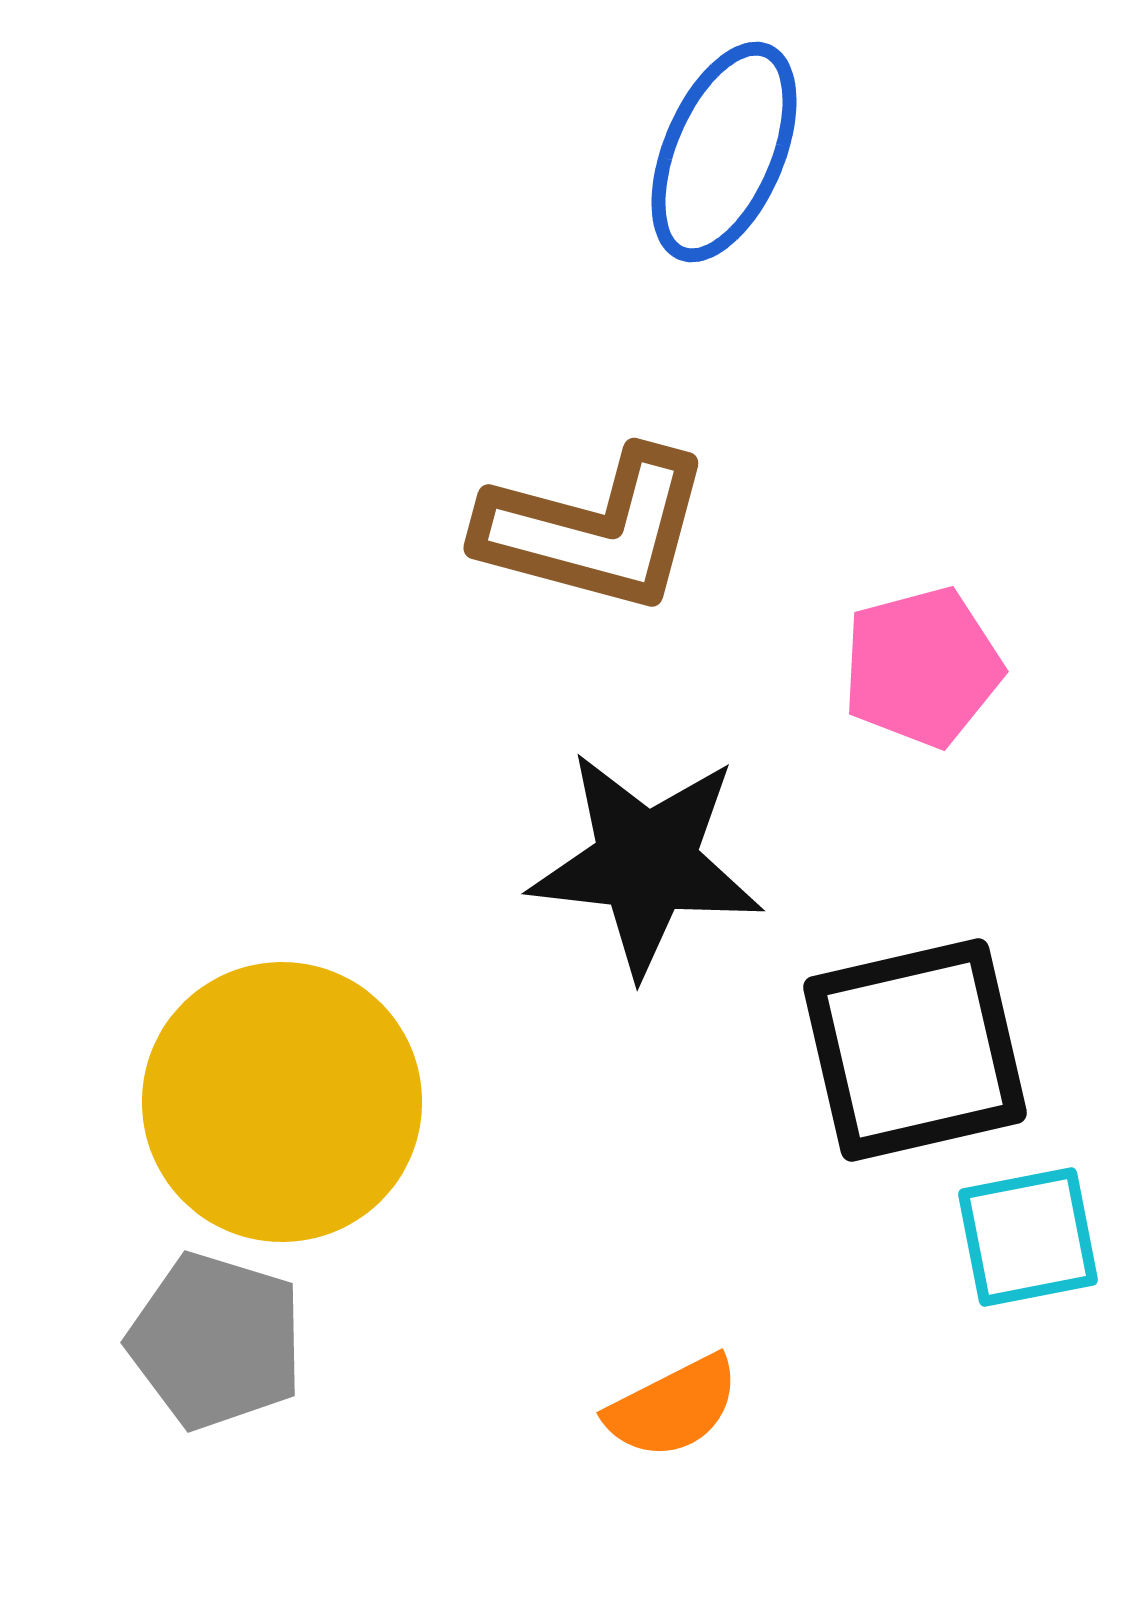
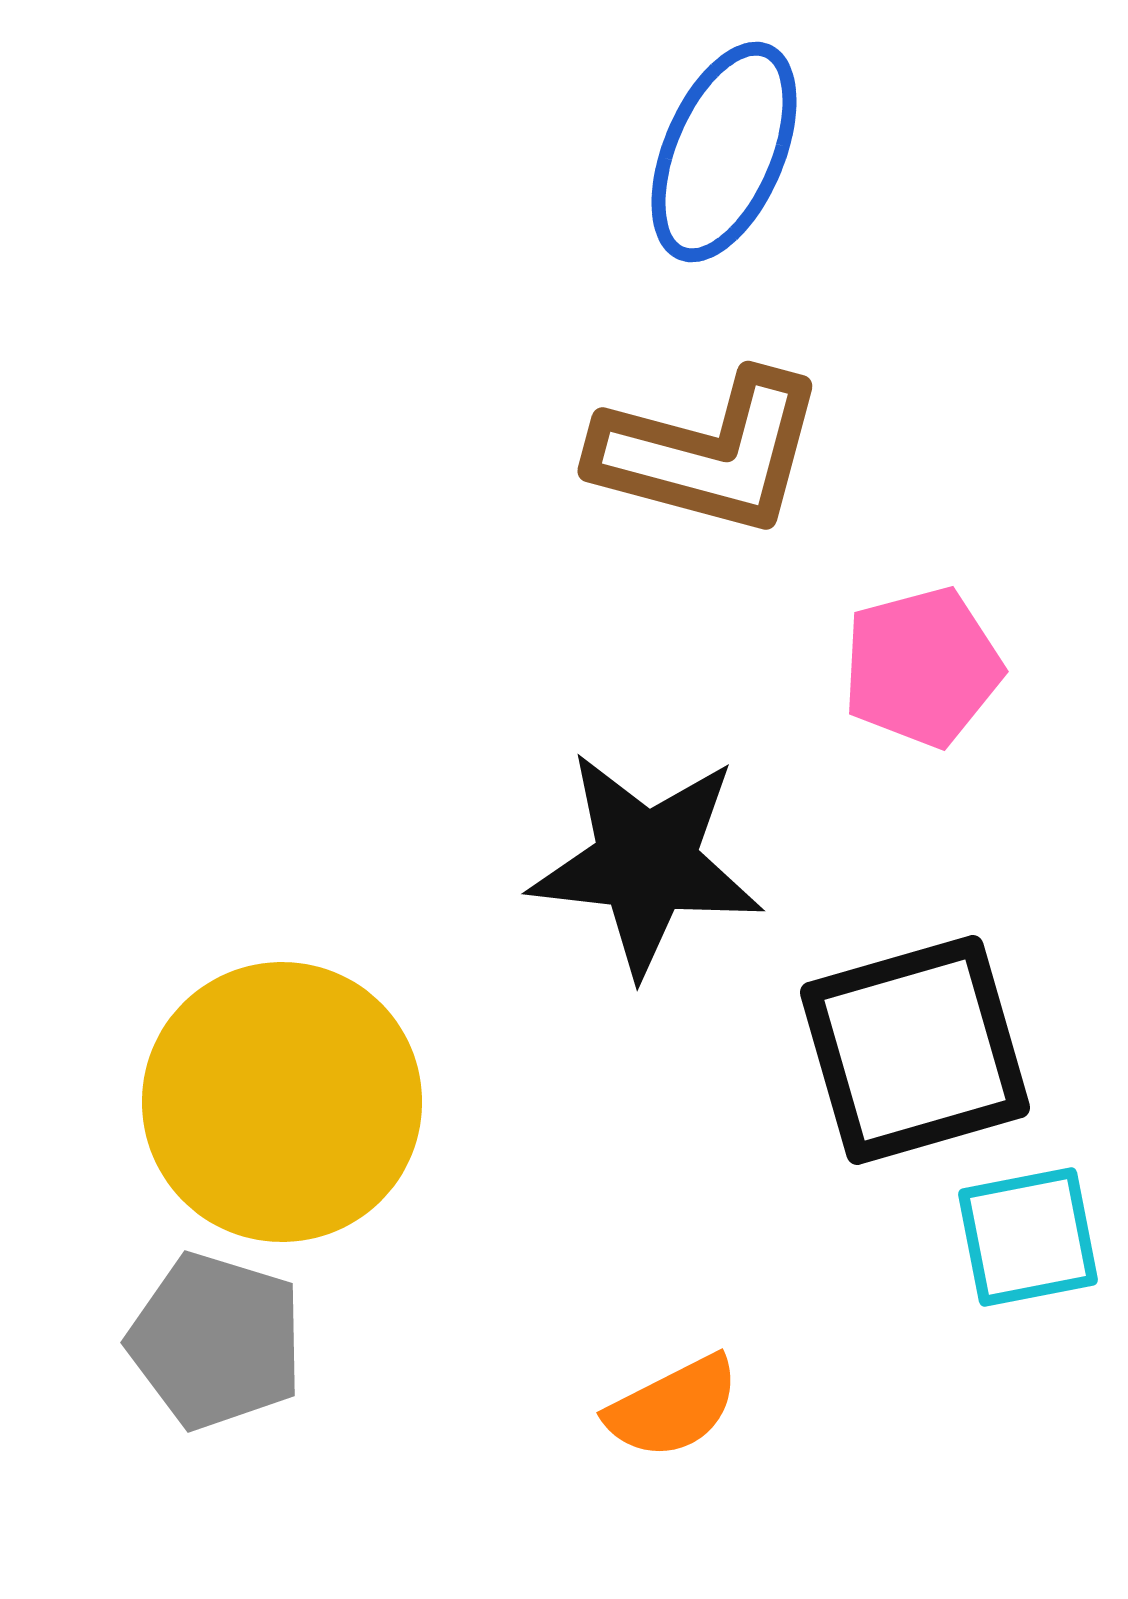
brown L-shape: moved 114 px right, 77 px up
black square: rotated 3 degrees counterclockwise
